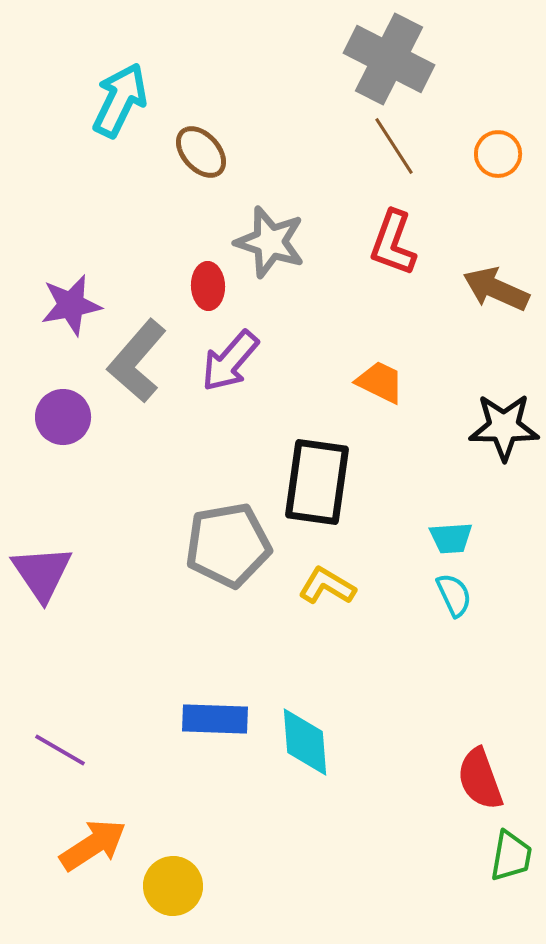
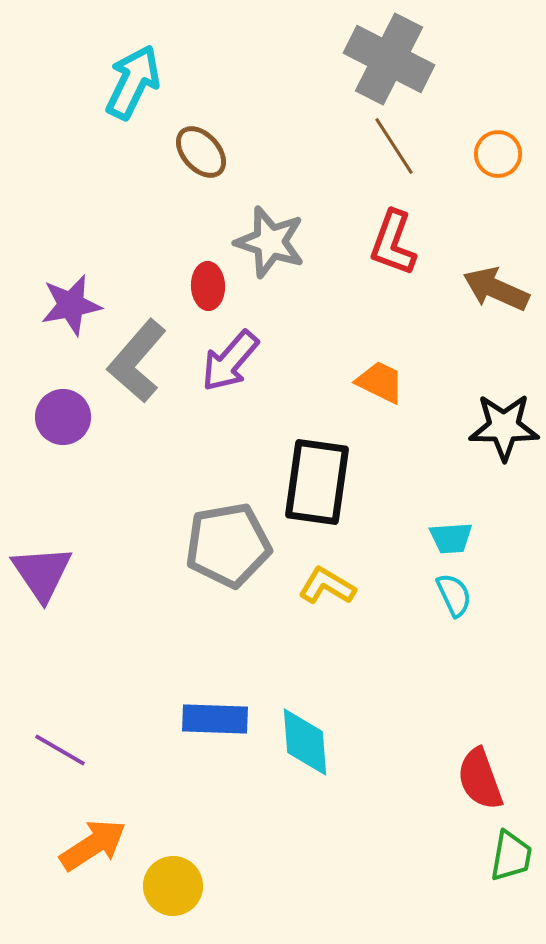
cyan arrow: moved 13 px right, 18 px up
